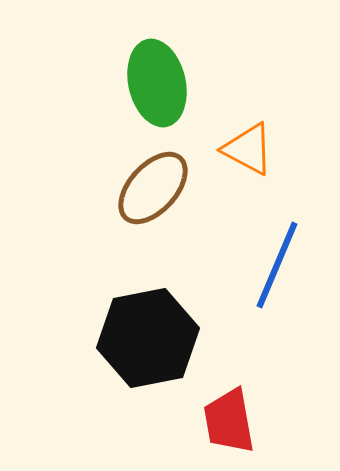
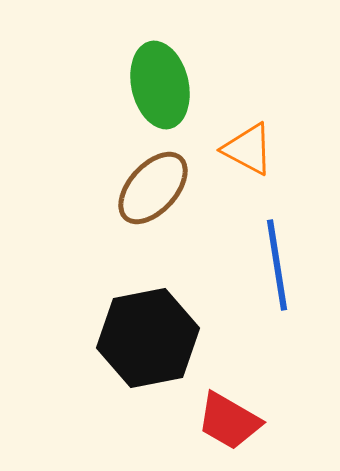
green ellipse: moved 3 px right, 2 px down
blue line: rotated 32 degrees counterclockwise
red trapezoid: rotated 50 degrees counterclockwise
